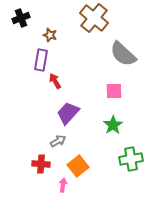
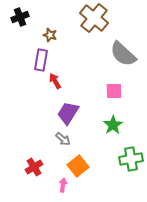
black cross: moved 1 px left, 1 px up
purple trapezoid: rotated 10 degrees counterclockwise
gray arrow: moved 5 px right, 2 px up; rotated 70 degrees clockwise
red cross: moved 7 px left, 3 px down; rotated 36 degrees counterclockwise
